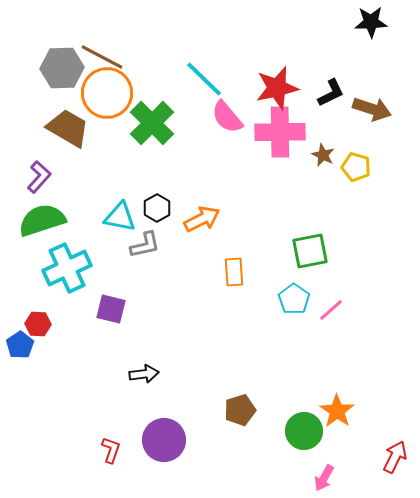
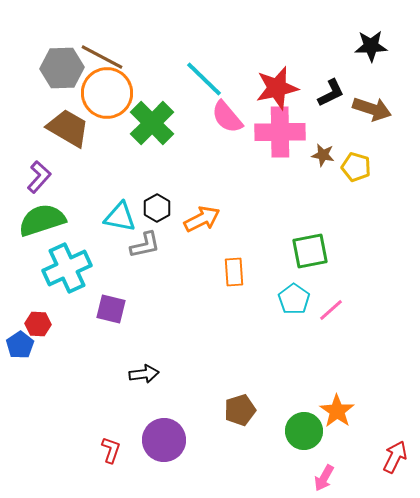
black star: moved 24 px down
brown star: rotated 15 degrees counterclockwise
